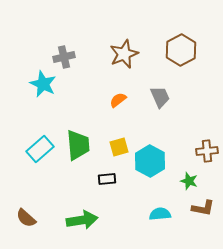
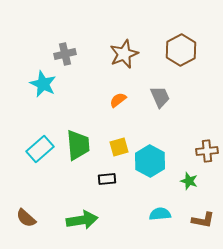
gray cross: moved 1 px right, 3 px up
brown L-shape: moved 12 px down
